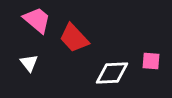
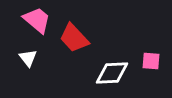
white triangle: moved 1 px left, 5 px up
